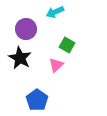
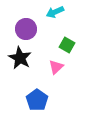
pink triangle: moved 2 px down
